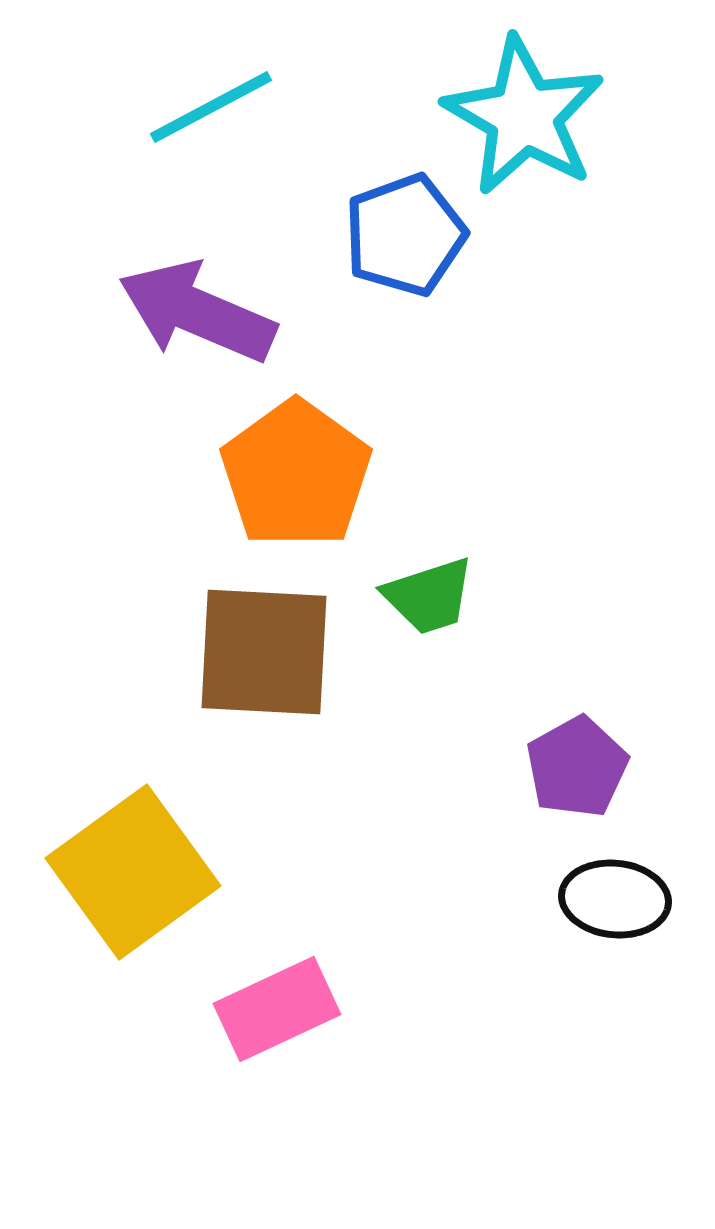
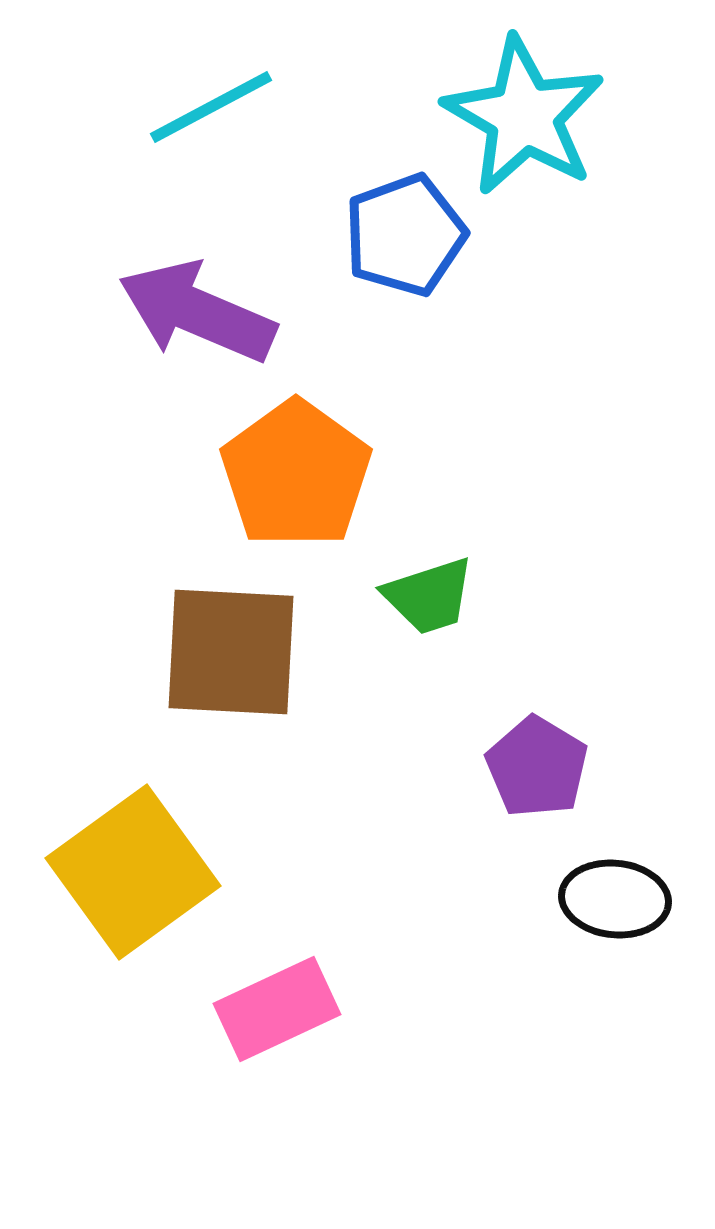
brown square: moved 33 px left
purple pentagon: moved 40 px left; rotated 12 degrees counterclockwise
